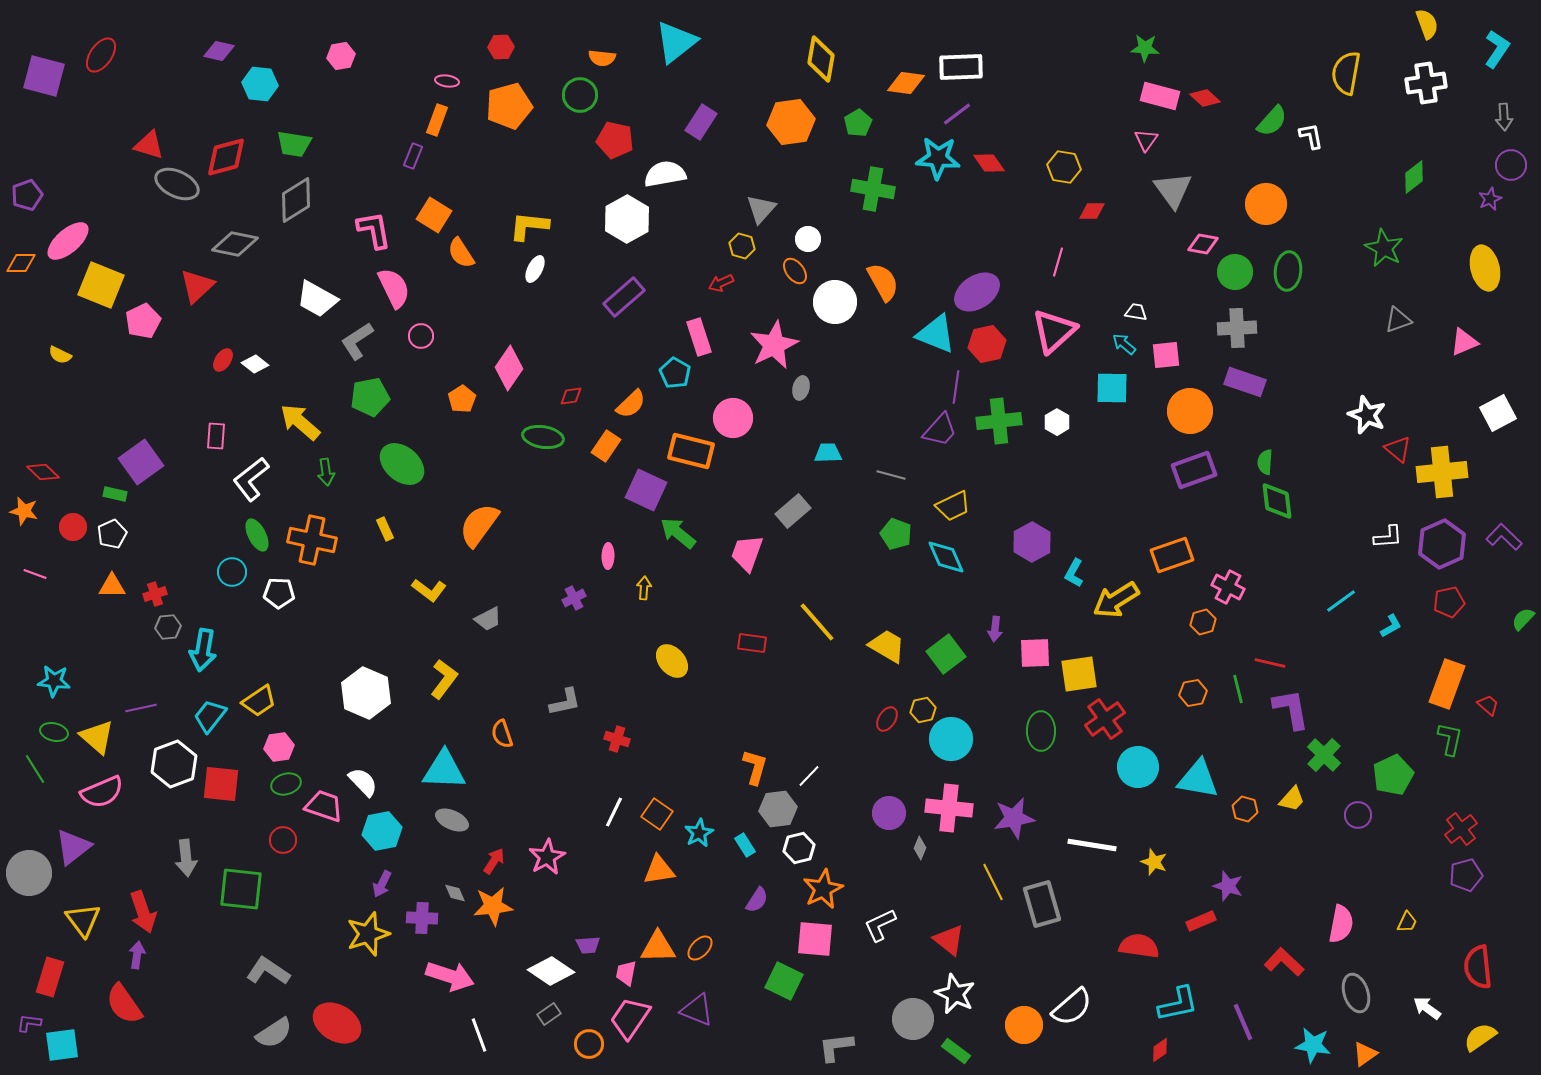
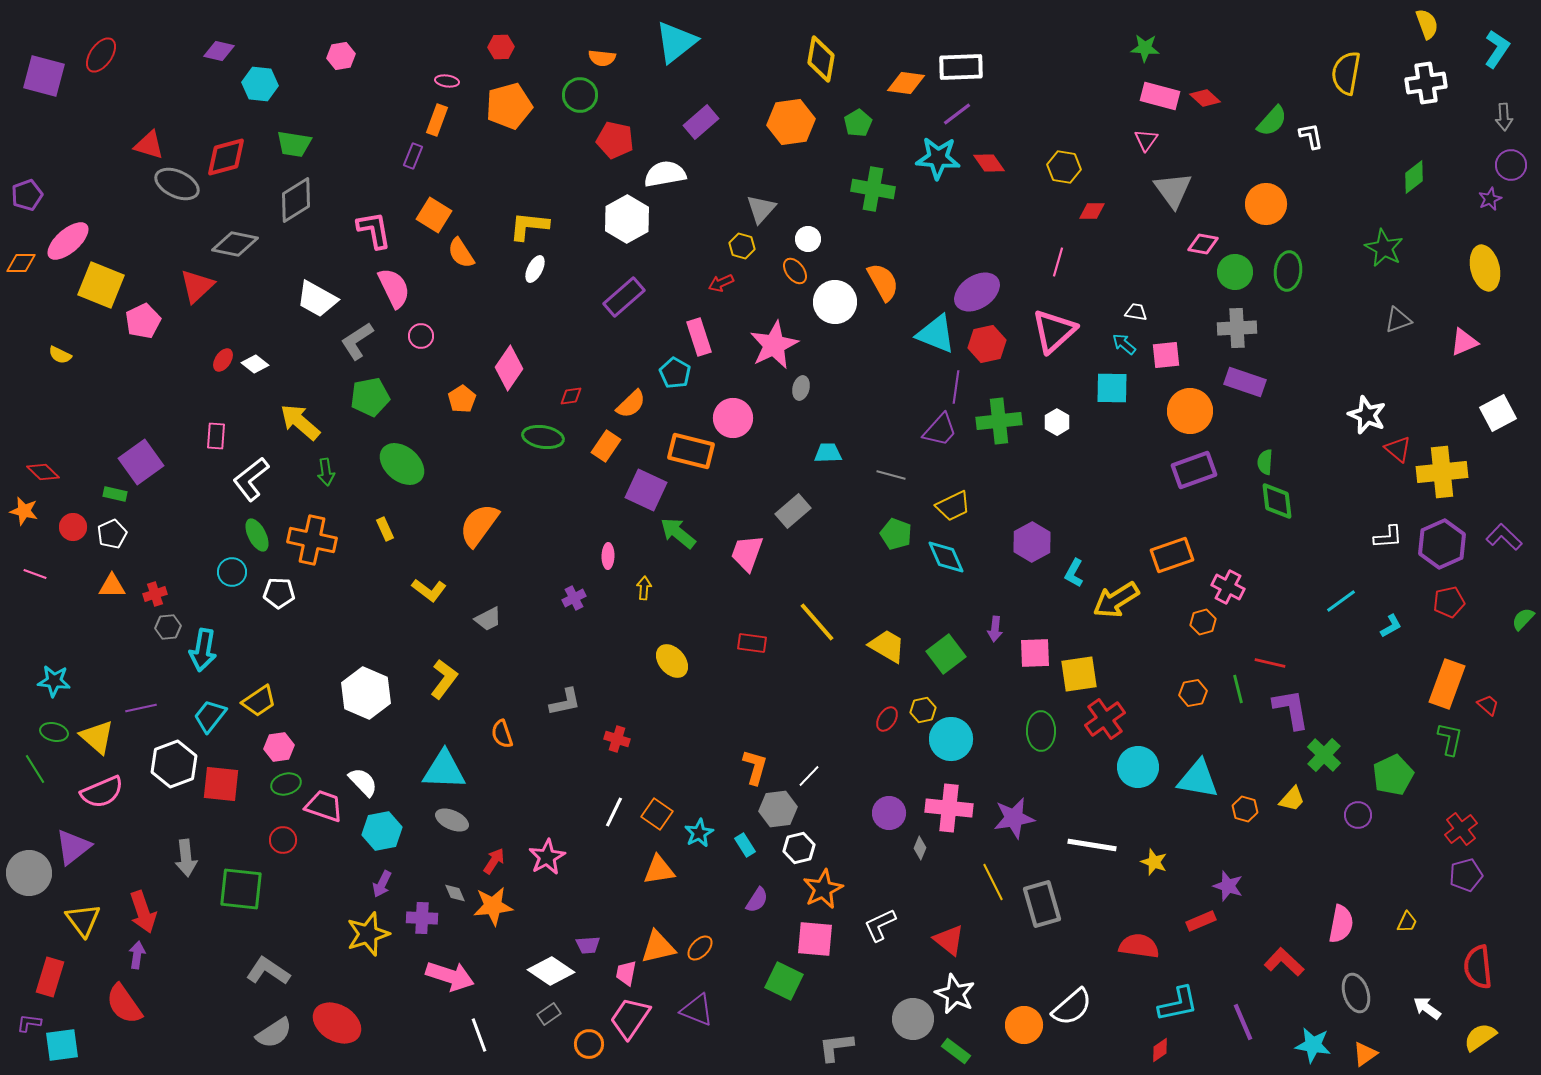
purple rectangle at (701, 122): rotated 16 degrees clockwise
orange triangle at (658, 947): rotated 12 degrees counterclockwise
